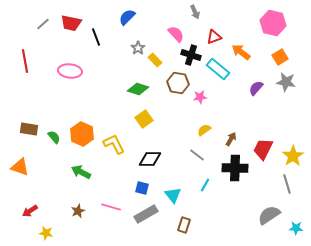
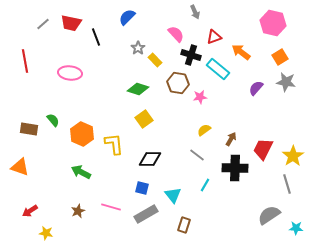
pink ellipse at (70, 71): moved 2 px down
green semicircle at (54, 137): moved 1 px left, 17 px up
yellow L-shape at (114, 144): rotated 20 degrees clockwise
